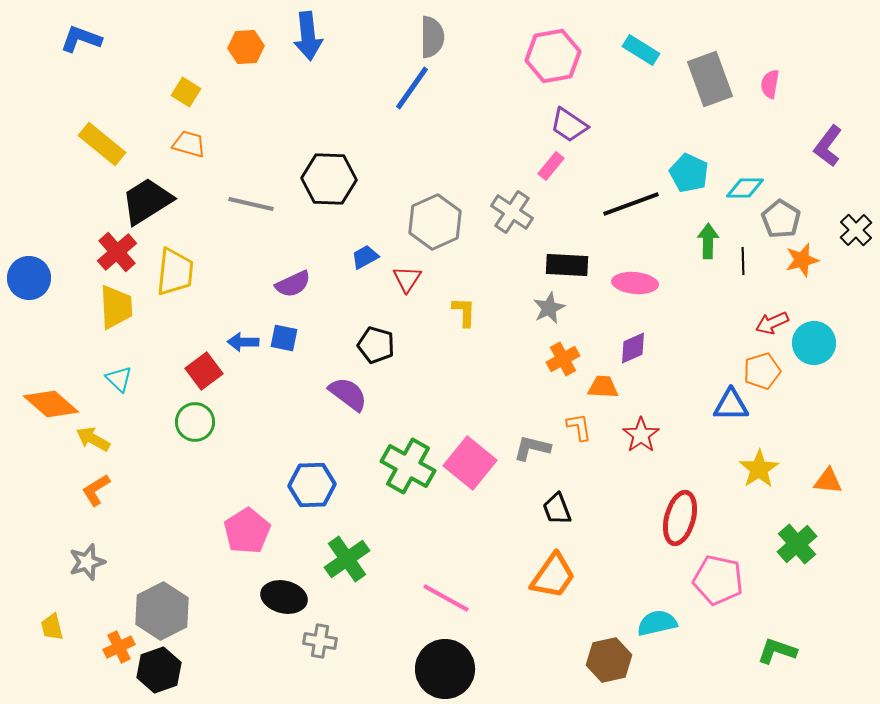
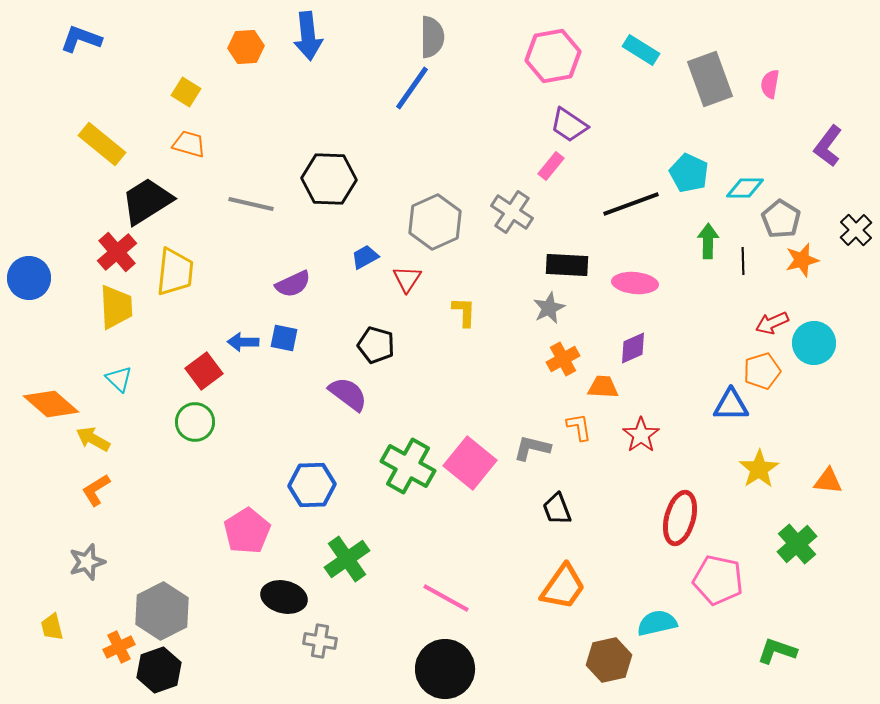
orange trapezoid at (553, 576): moved 10 px right, 11 px down
